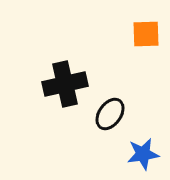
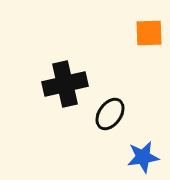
orange square: moved 3 px right, 1 px up
blue star: moved 3 px down
